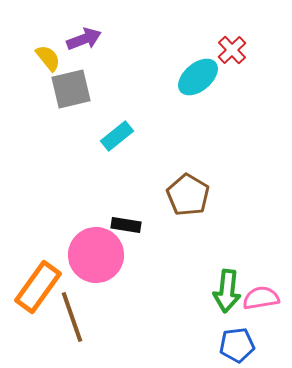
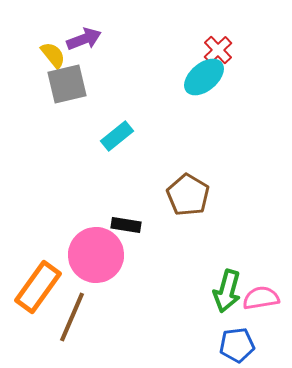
red cross: moved 14 px left
yellow semicircle: moved 5 px right, 3 px up
cyan ellipse: moved 6 px right
gray square: moved 4 px left, 5 px up
green arrow: rotated 9 degrees clockwise
brown line: rotated 42 degrees clockwise
